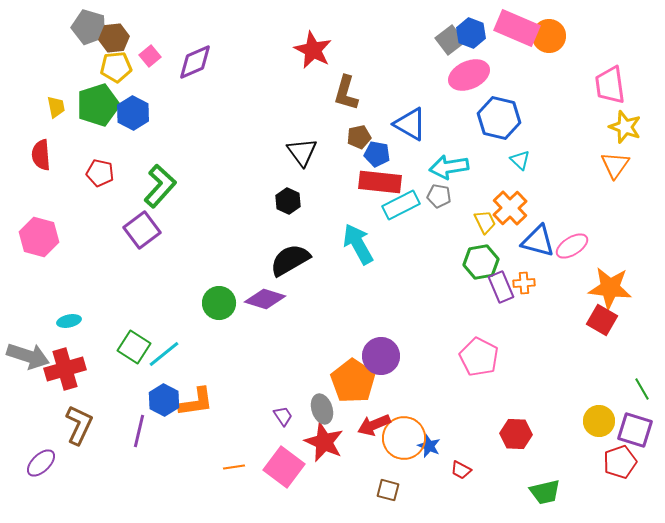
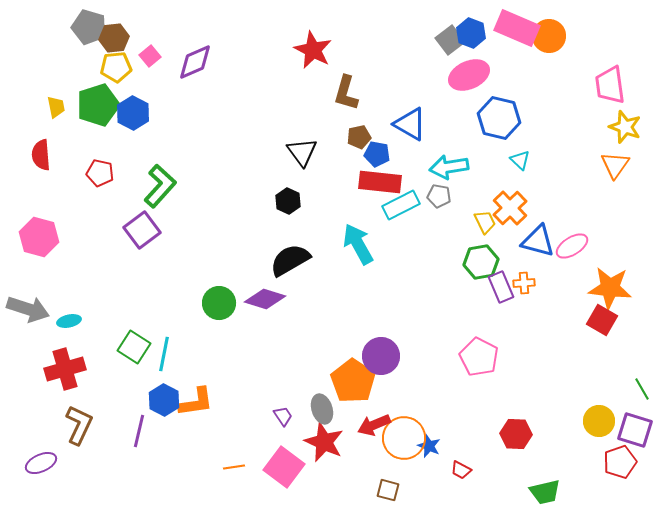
cyan line at (164, 354): rotated 40 degrees counterclockwise
gray arrow at (28, 356): moved 47 px up
purple ellipse at (41, 463): rotated 20 degrees clockwise
